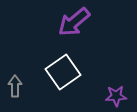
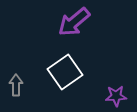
white square: moved 2 px right
gray arrow: moved 1 px right, 1 px up
